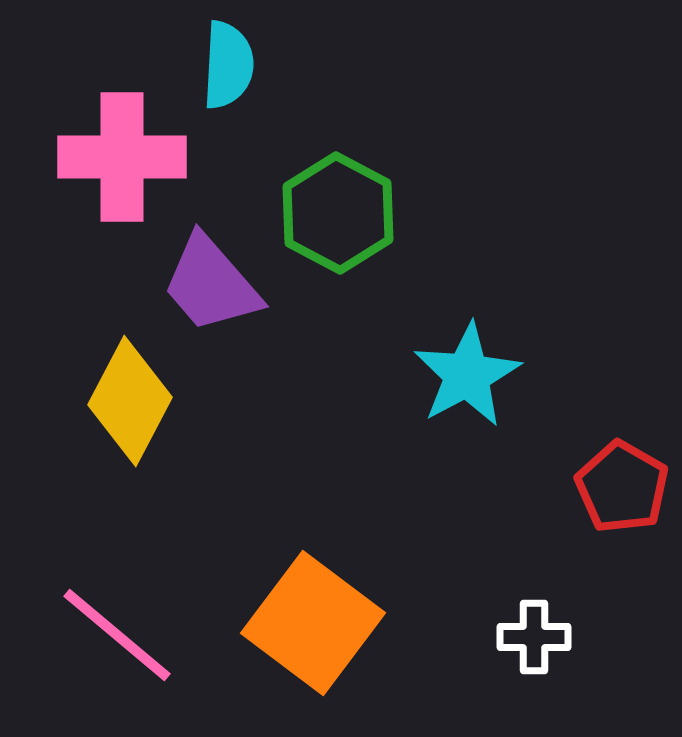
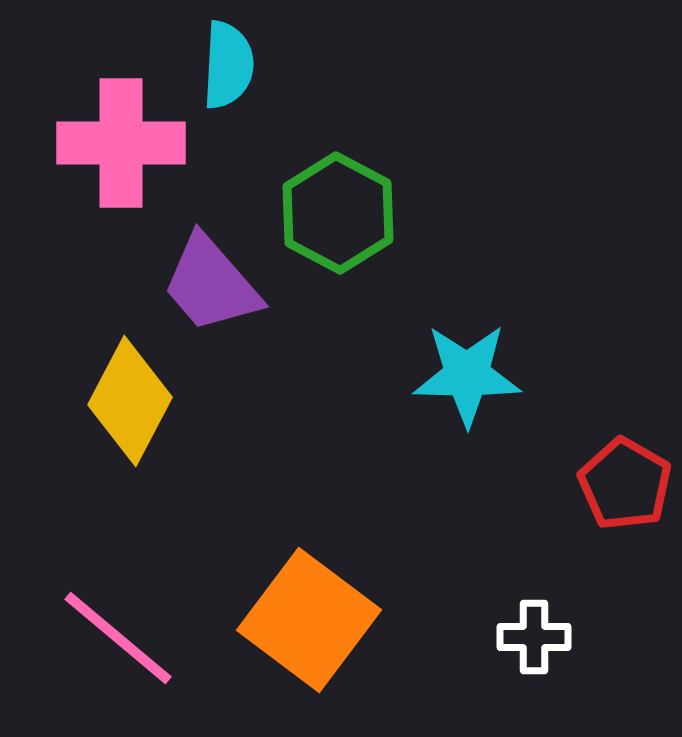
pink cross: moved 1 px left, 14 px up
cyan star: rotated 29 degrees clockwise
red pentagon: moved 3 px right, 3 px up
orange square: moved 4 px left, 3 px up
pink line: moved 1 px right, 3 px down
